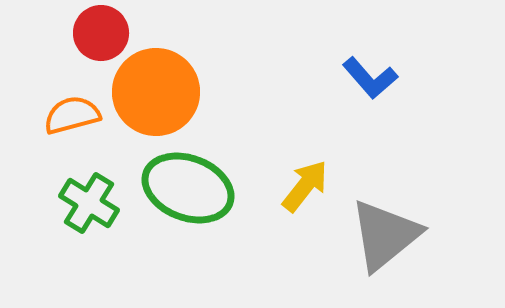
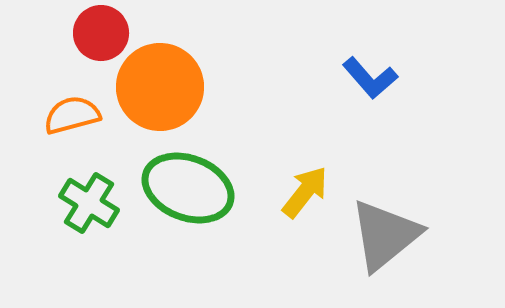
orange circle: moved 4 px right, 5 px up
yellow arrow: moved 6 px down
